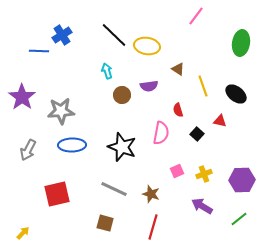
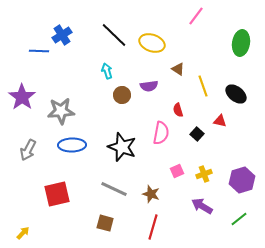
yellow ellipse: moved 5 px right, 3 px up; rotated 10 degrees clockwise
purple hexagon: rotated 15 degrees counterclockwise
